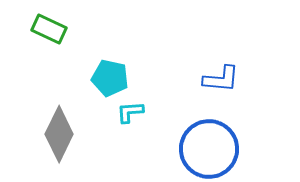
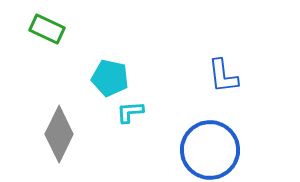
green rectangle: moved 2 px left
blue L-shape: moved 2 px right, 3 px up; rotated 78 degrees clockwise
blue circle: moved 1 px right, 1 px down
